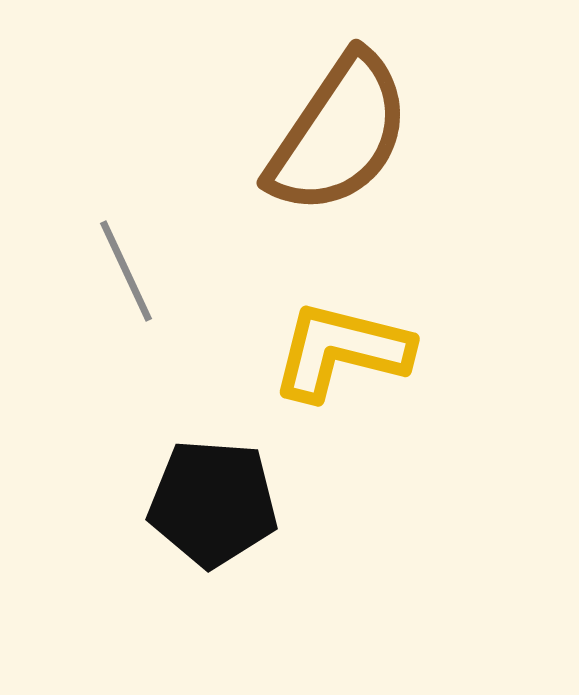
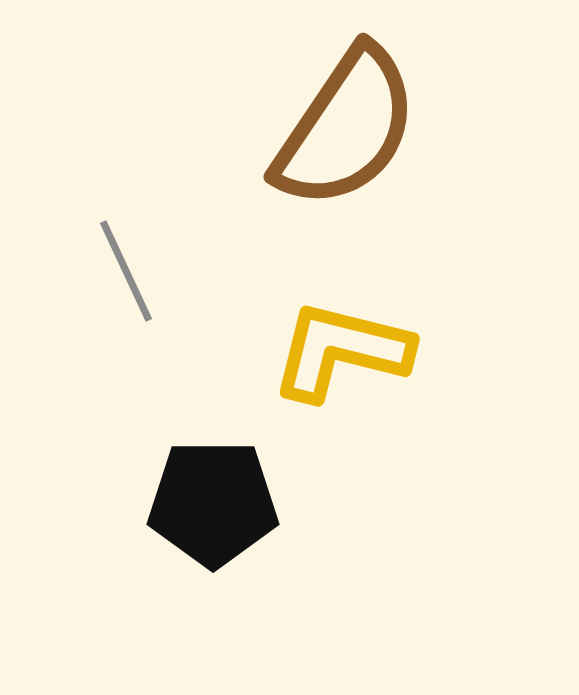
brown semicircle: moved 7 px right, 6 px up
black pentagon: rotated 4 degrees counterclockwise
